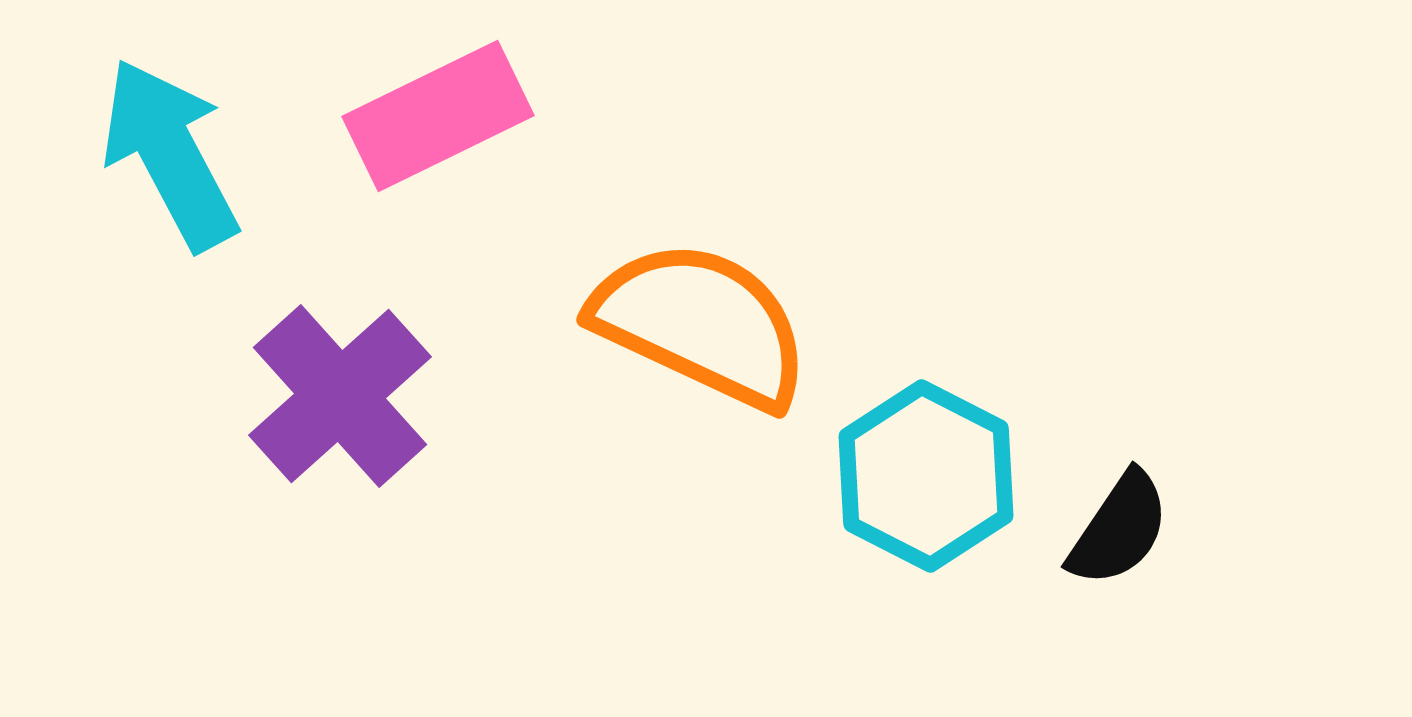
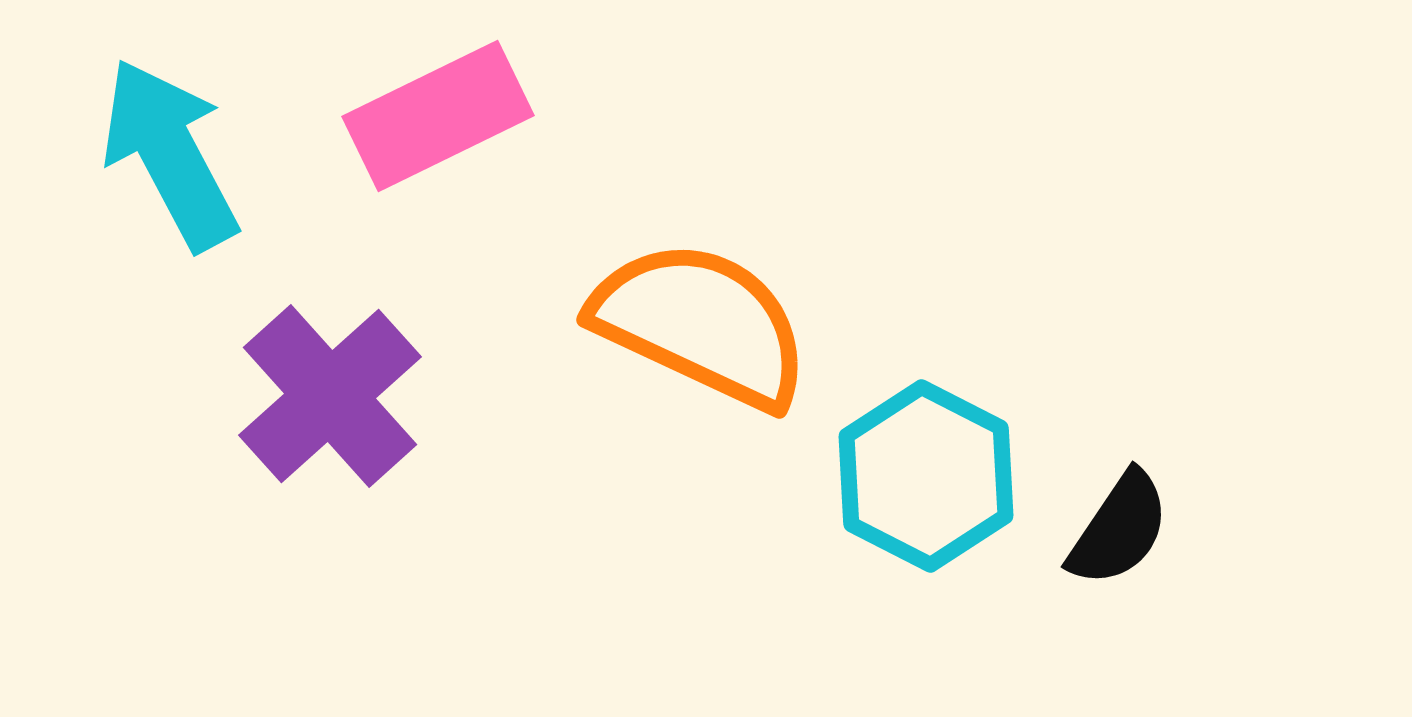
purple cross: moved 10 px left
